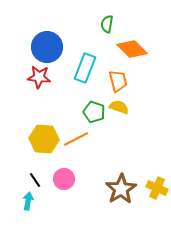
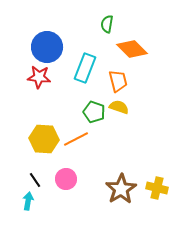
pink circle: moved 2 px right
yellow cross: rotated 10 degrees counterclockwise
